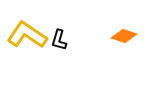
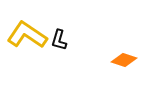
orange diamond: moved 24 px down
